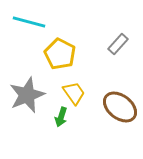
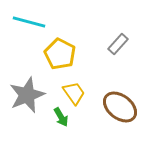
green arrow: rotated 48 degrees counterclockwise
